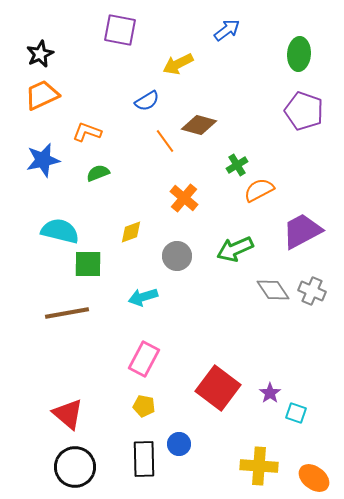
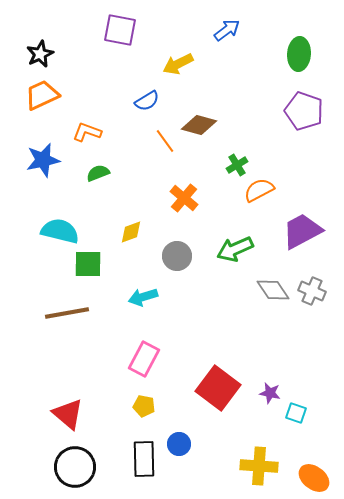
purple star: rotated 25 degrees counterclockwise
